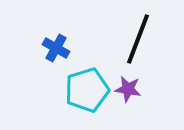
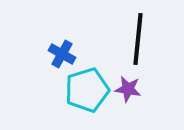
black line: rotated 15 degrees counterclockwise
blue cross: moved 6 px right, 6 px down
